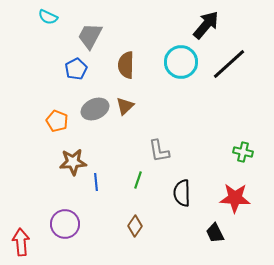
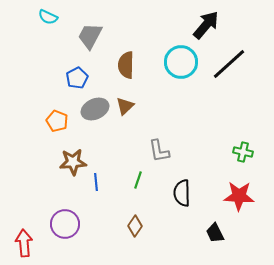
blue pentagon: moved 1 px right, 9 px down
red star: moved 4 px right, 2 px up
red arrow: moved 3 px right, 1 px down
